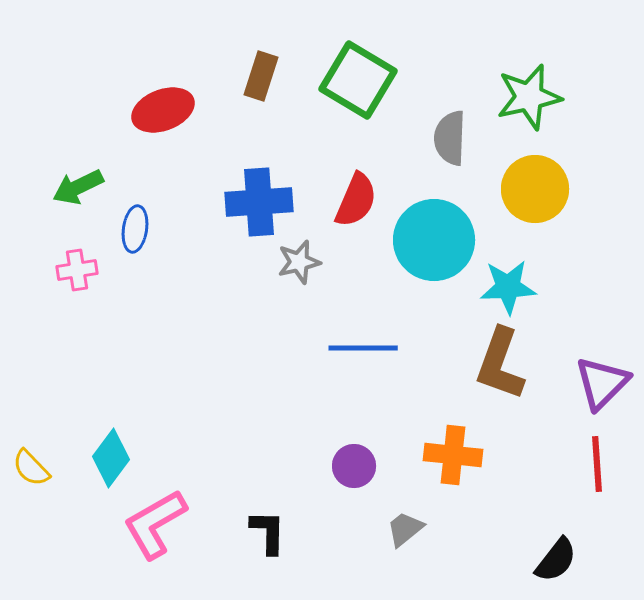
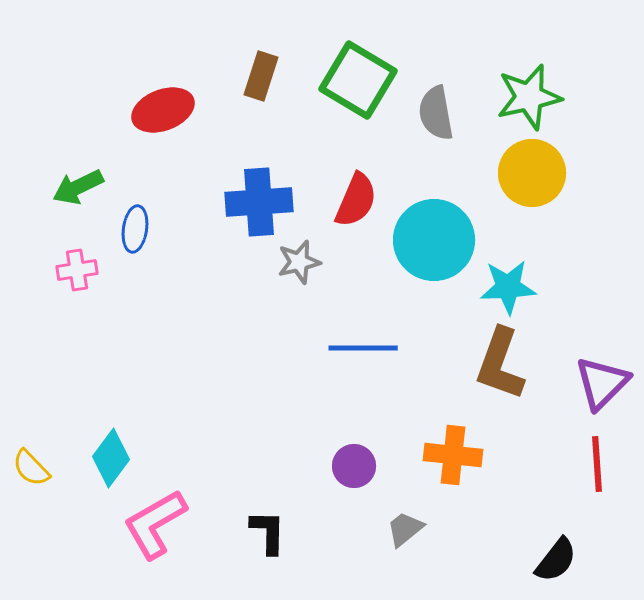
gray semicircle: moved 14 px left, 25 px up; rotated 12 degrees counterclockwise
yellow circle: moved 3 px left, 16 px up
